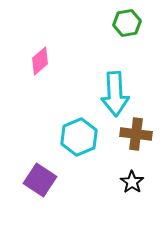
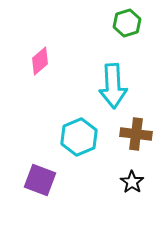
green hexagon: rotated 8 degrees counterclockwise
cyan arrow: moved 2 px left, 8 px up
purple square: rotated 12 degrees counterclockwise
